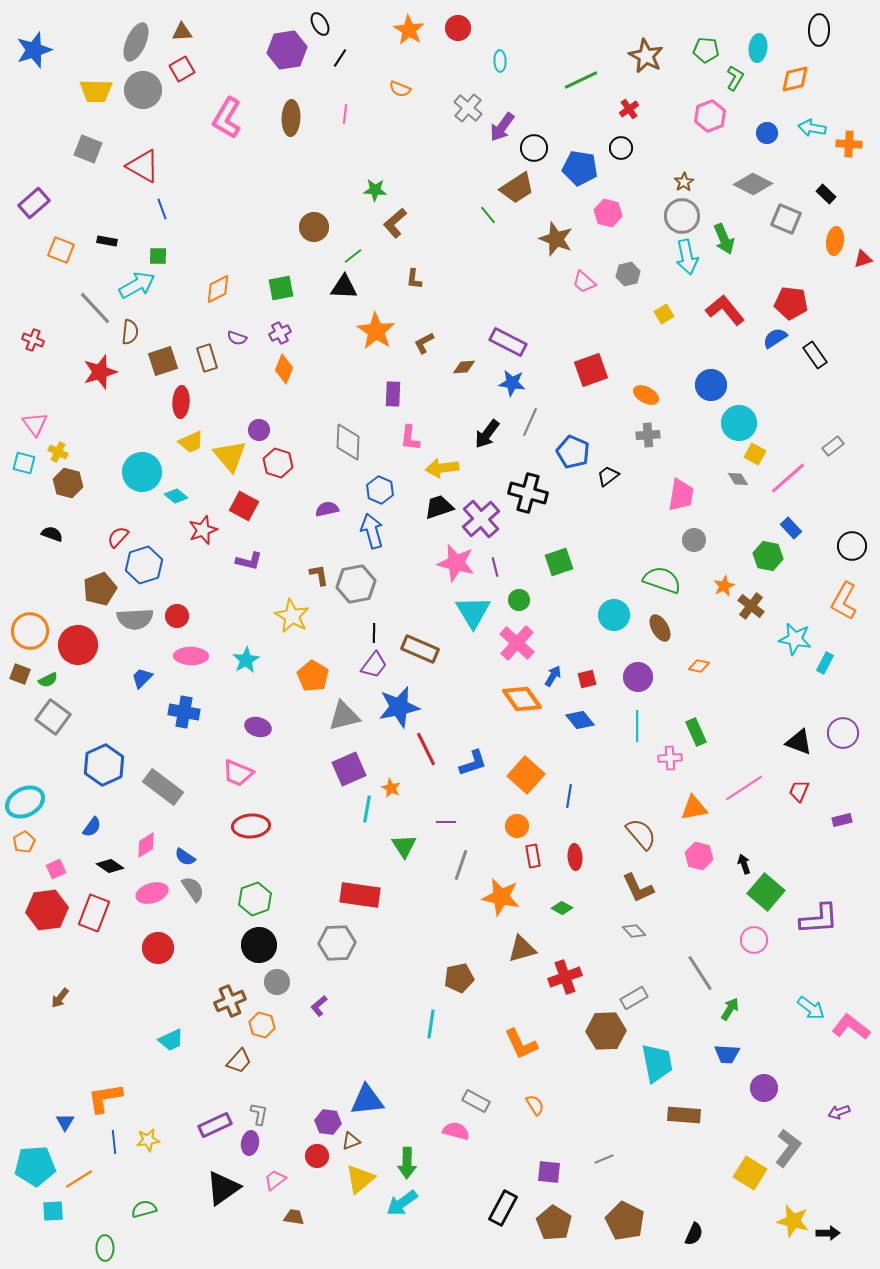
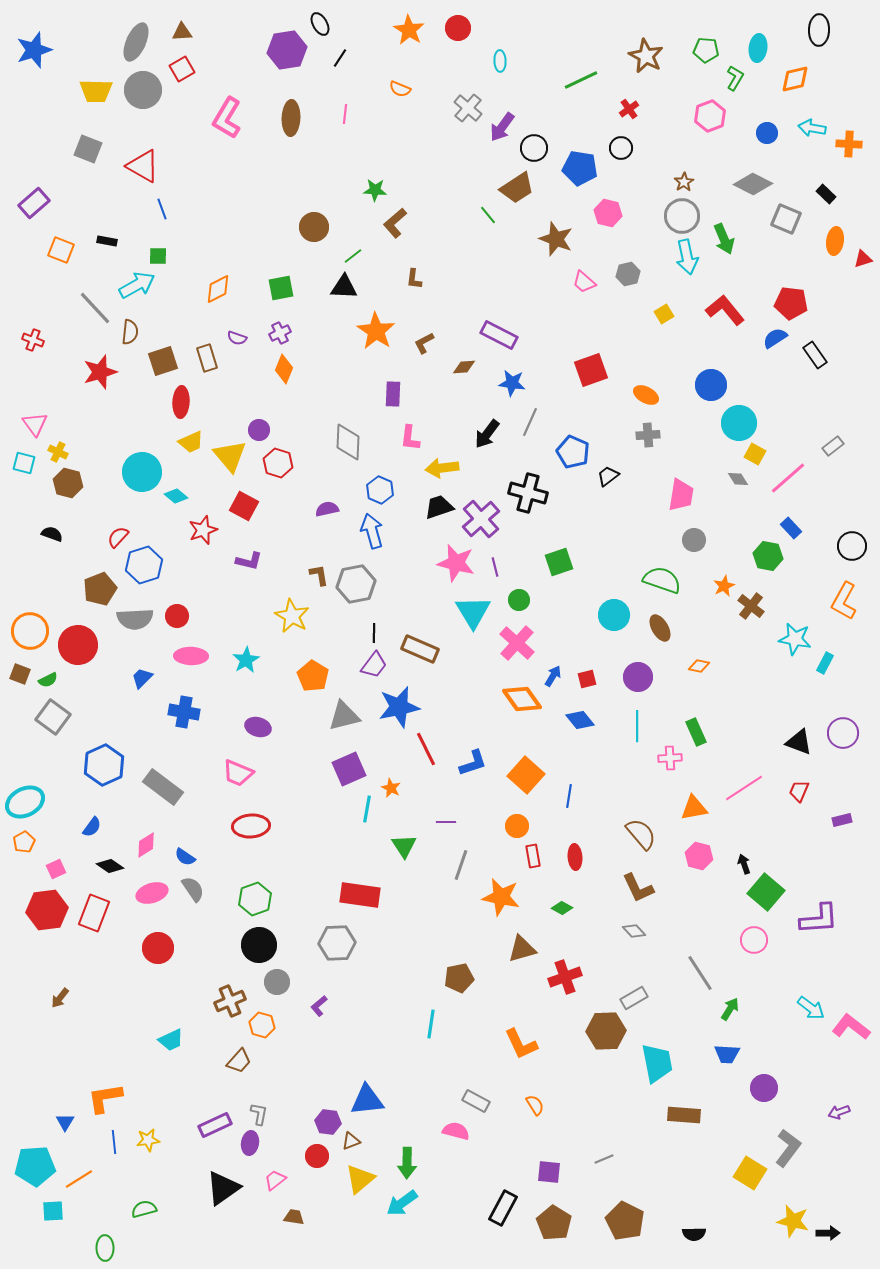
purple rectangle at (508, 342): moved 9 px left, 7 px up
black semicircle at (694, 1234): rotated 65 degrees clockwise
